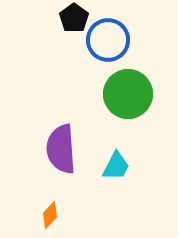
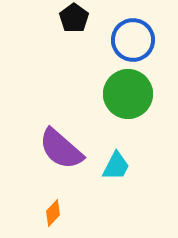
blue circle: moved 25 px right
purple semicircle: rotated 45 degrees counterclockwise
orange diamond: moved 3 px right, 2 px up
